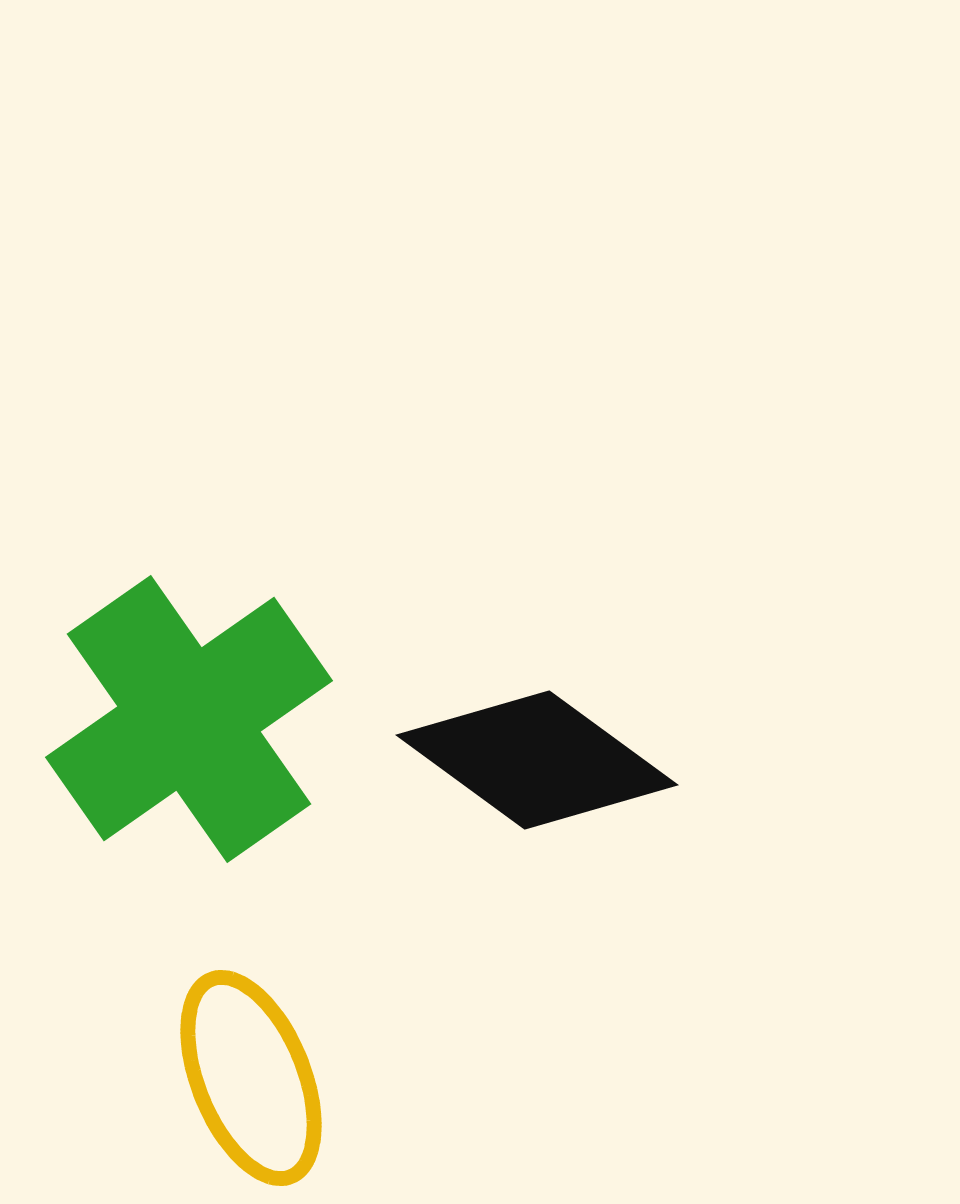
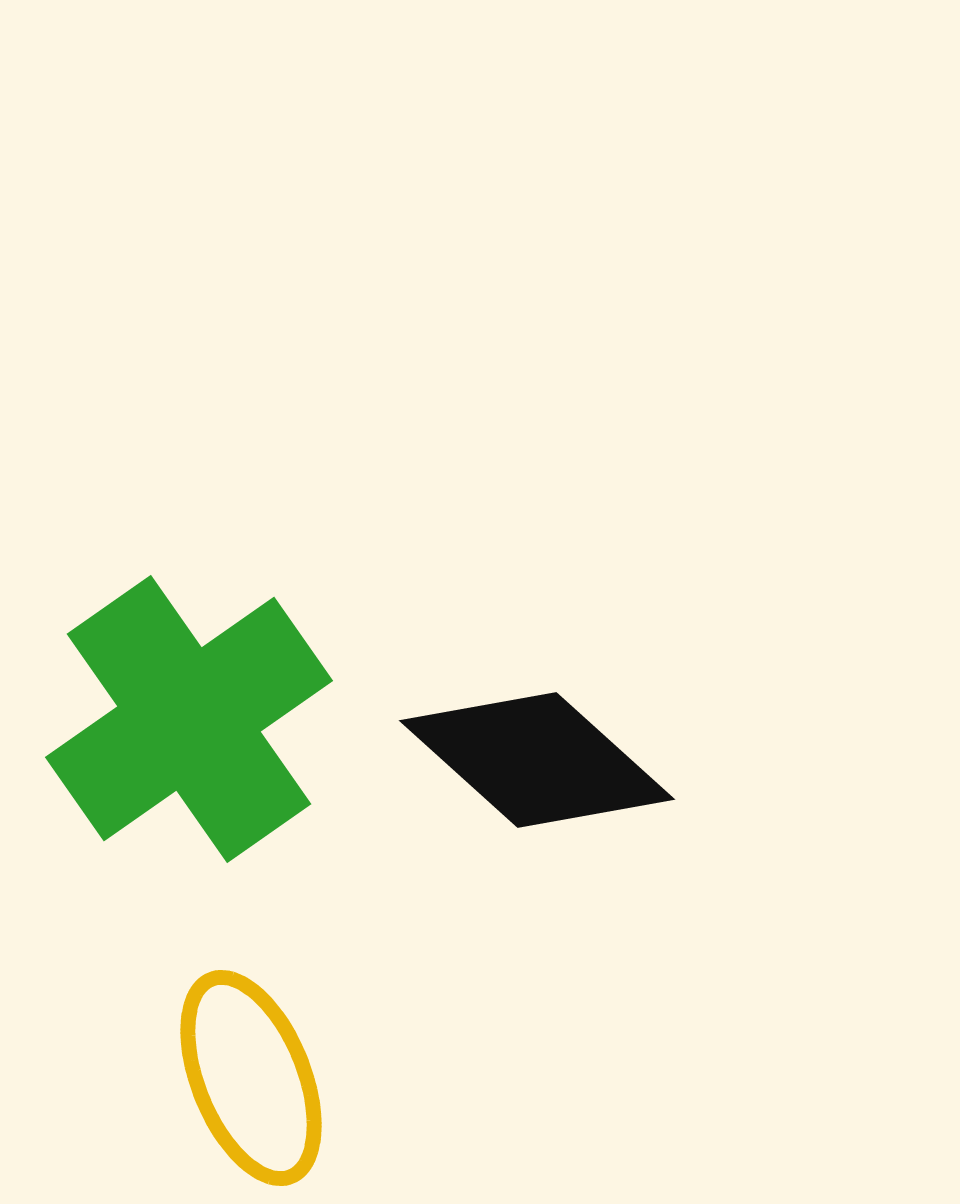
black diamond: rotated 6 degrees clockwise
